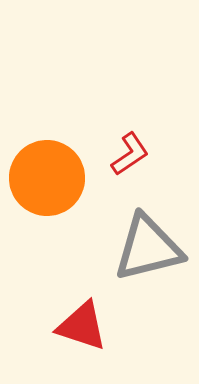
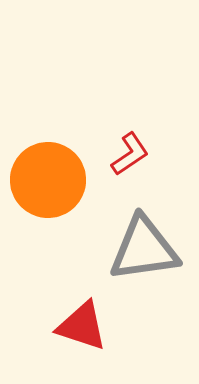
orange circle: moved 1 px right, 2 px down
gray triangle: moved 4 px left, 1 px down; rotated 6 degrees clockwise
